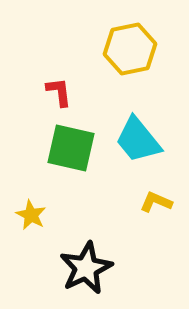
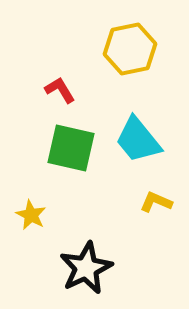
red L-shape: moved 1 px right, 2 px up; rotated 24 degrees counterclockwise
